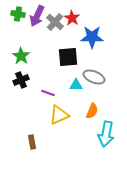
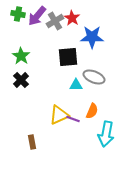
purple arrow: rotated 15 degrees clockwise
gray cross: moved 1 px up; rotated 18 degrees clockwise
black cross: rotated 21 degrees counterclockwise
purple line: moved 25 px right, 26 px down
